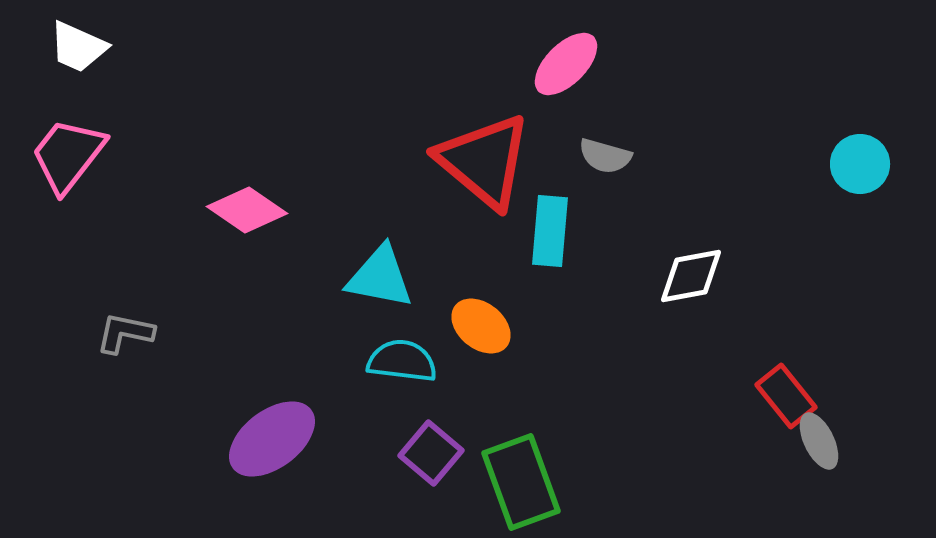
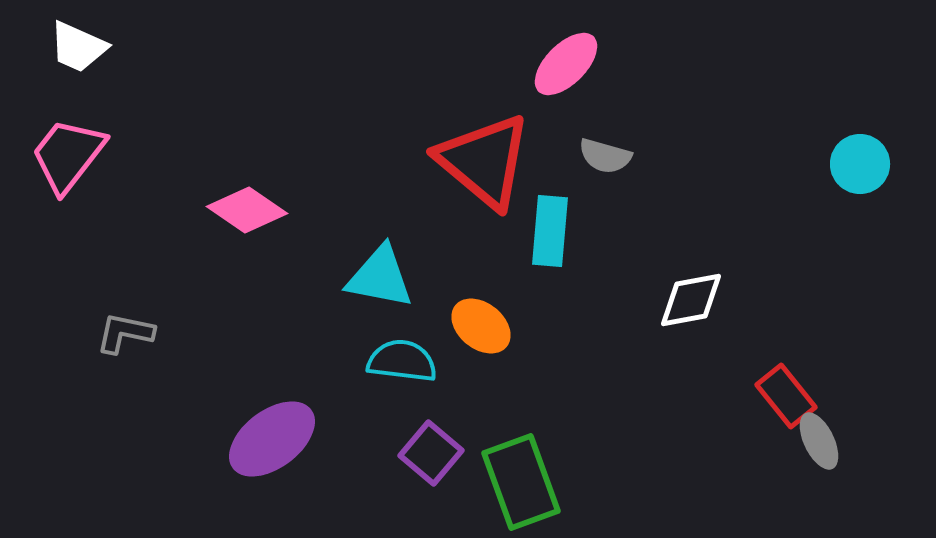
white diamond: moved 24 px down
